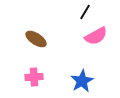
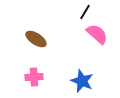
pink semicircle: moved 1 px right, 2 px up; rotated 110 degrees counterclockwise
blue star: rotated 20 degrees counterclockwise
